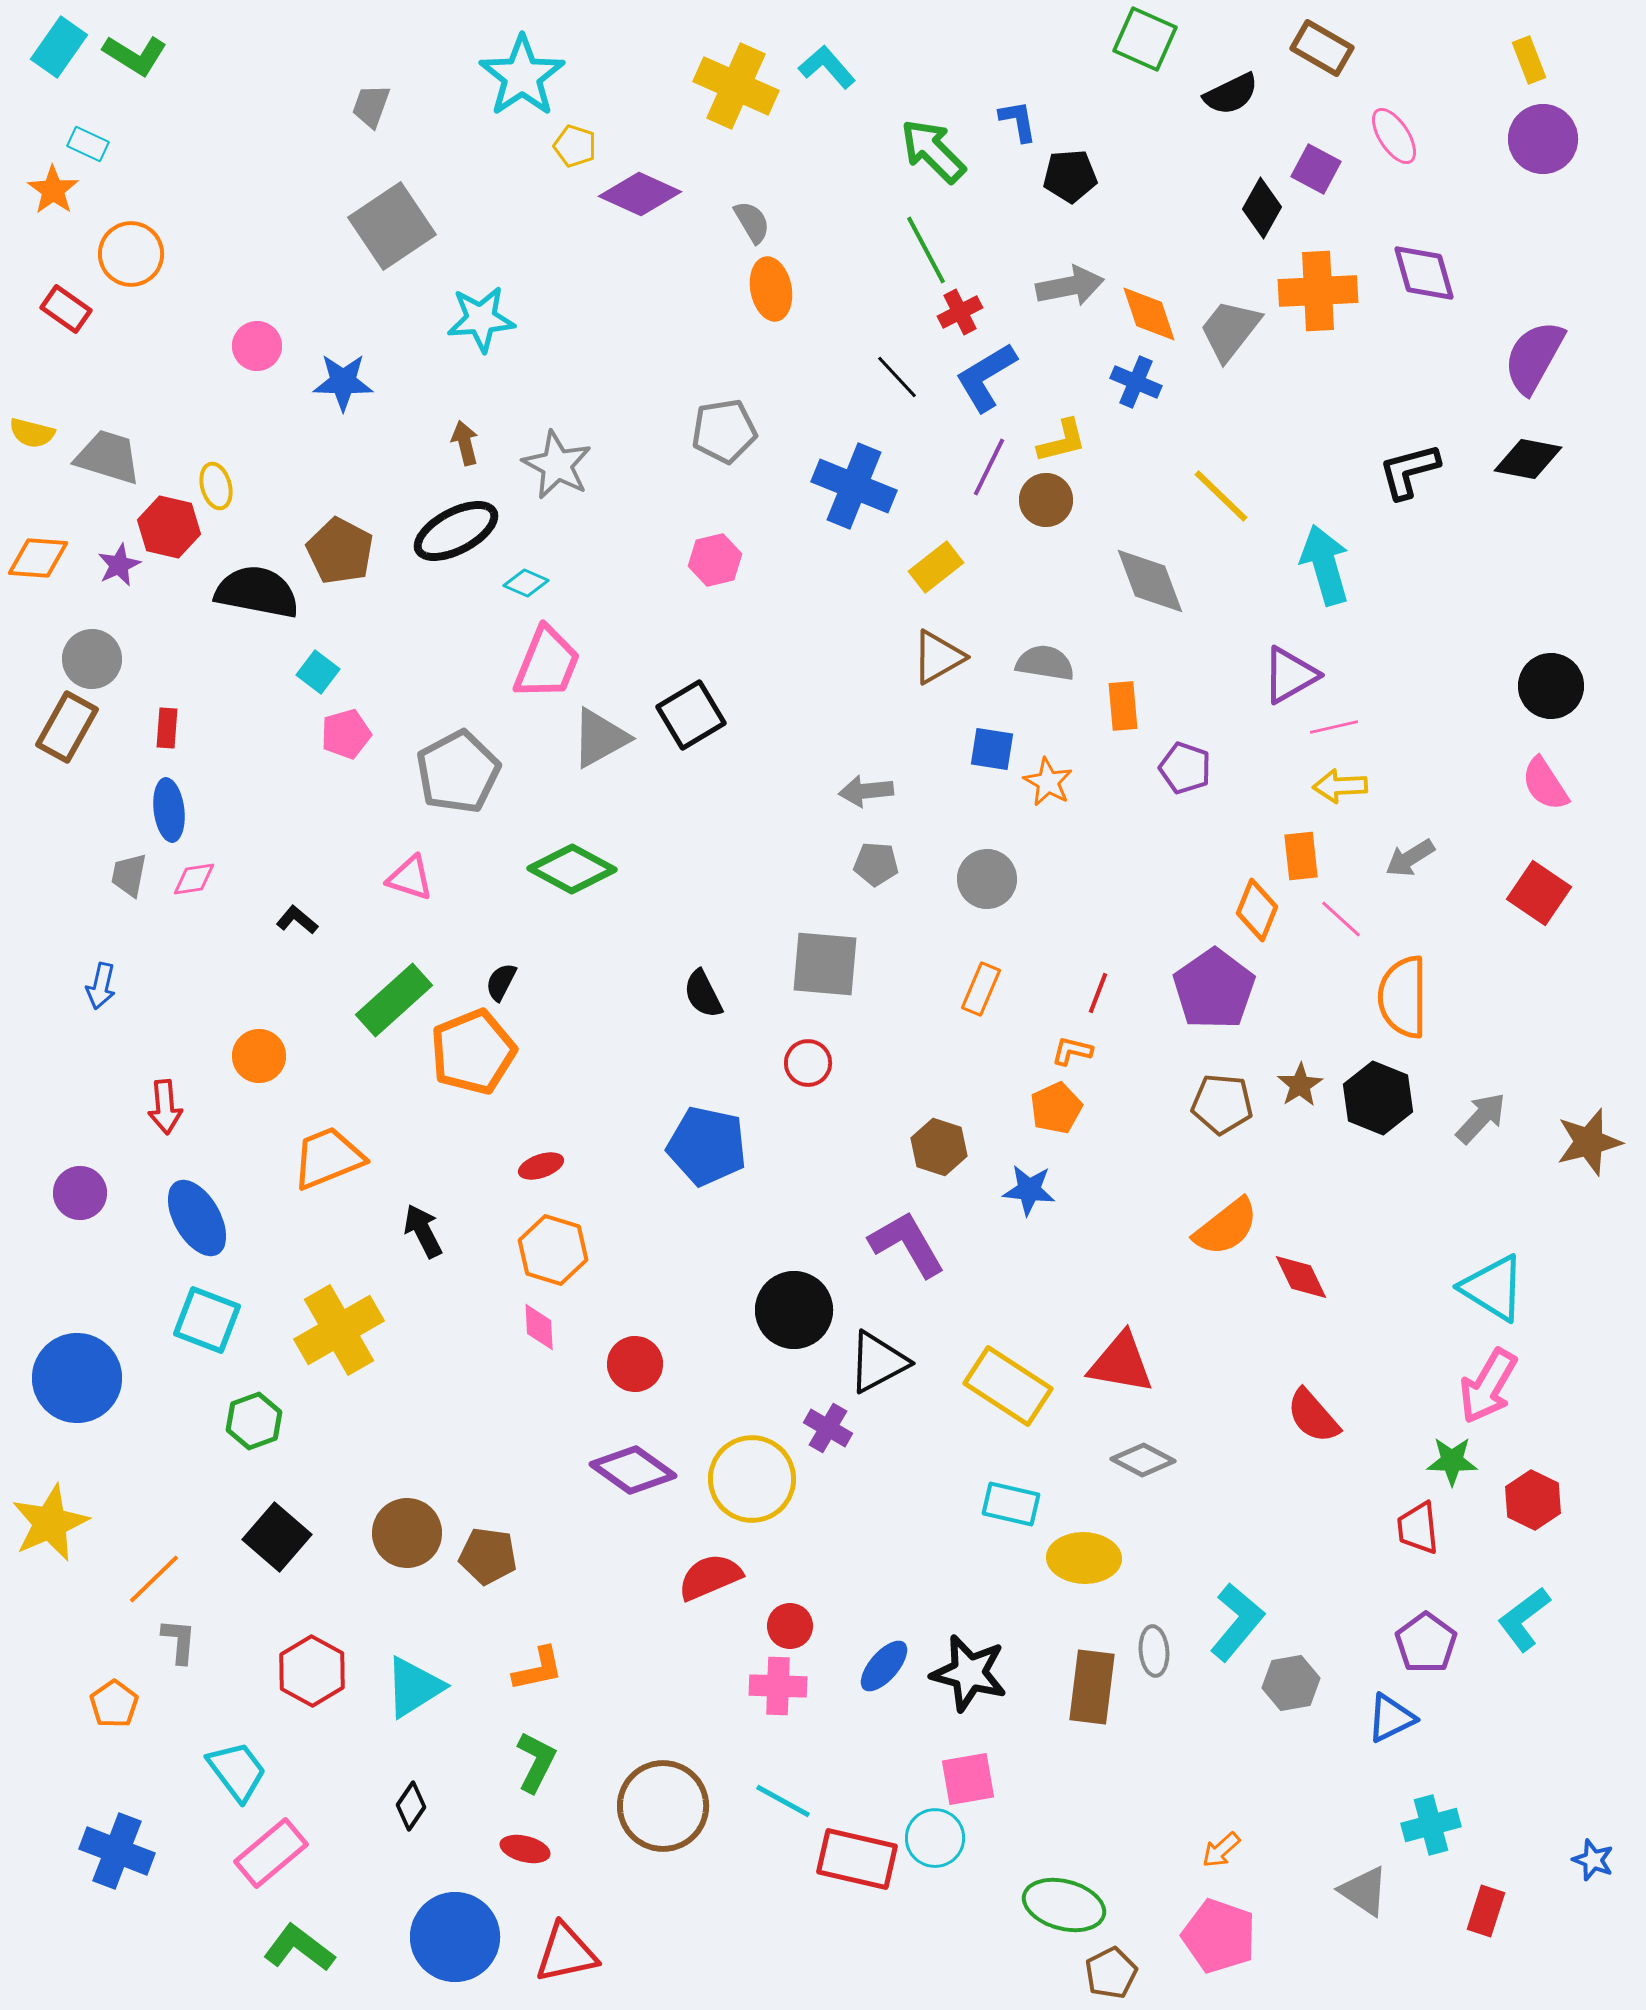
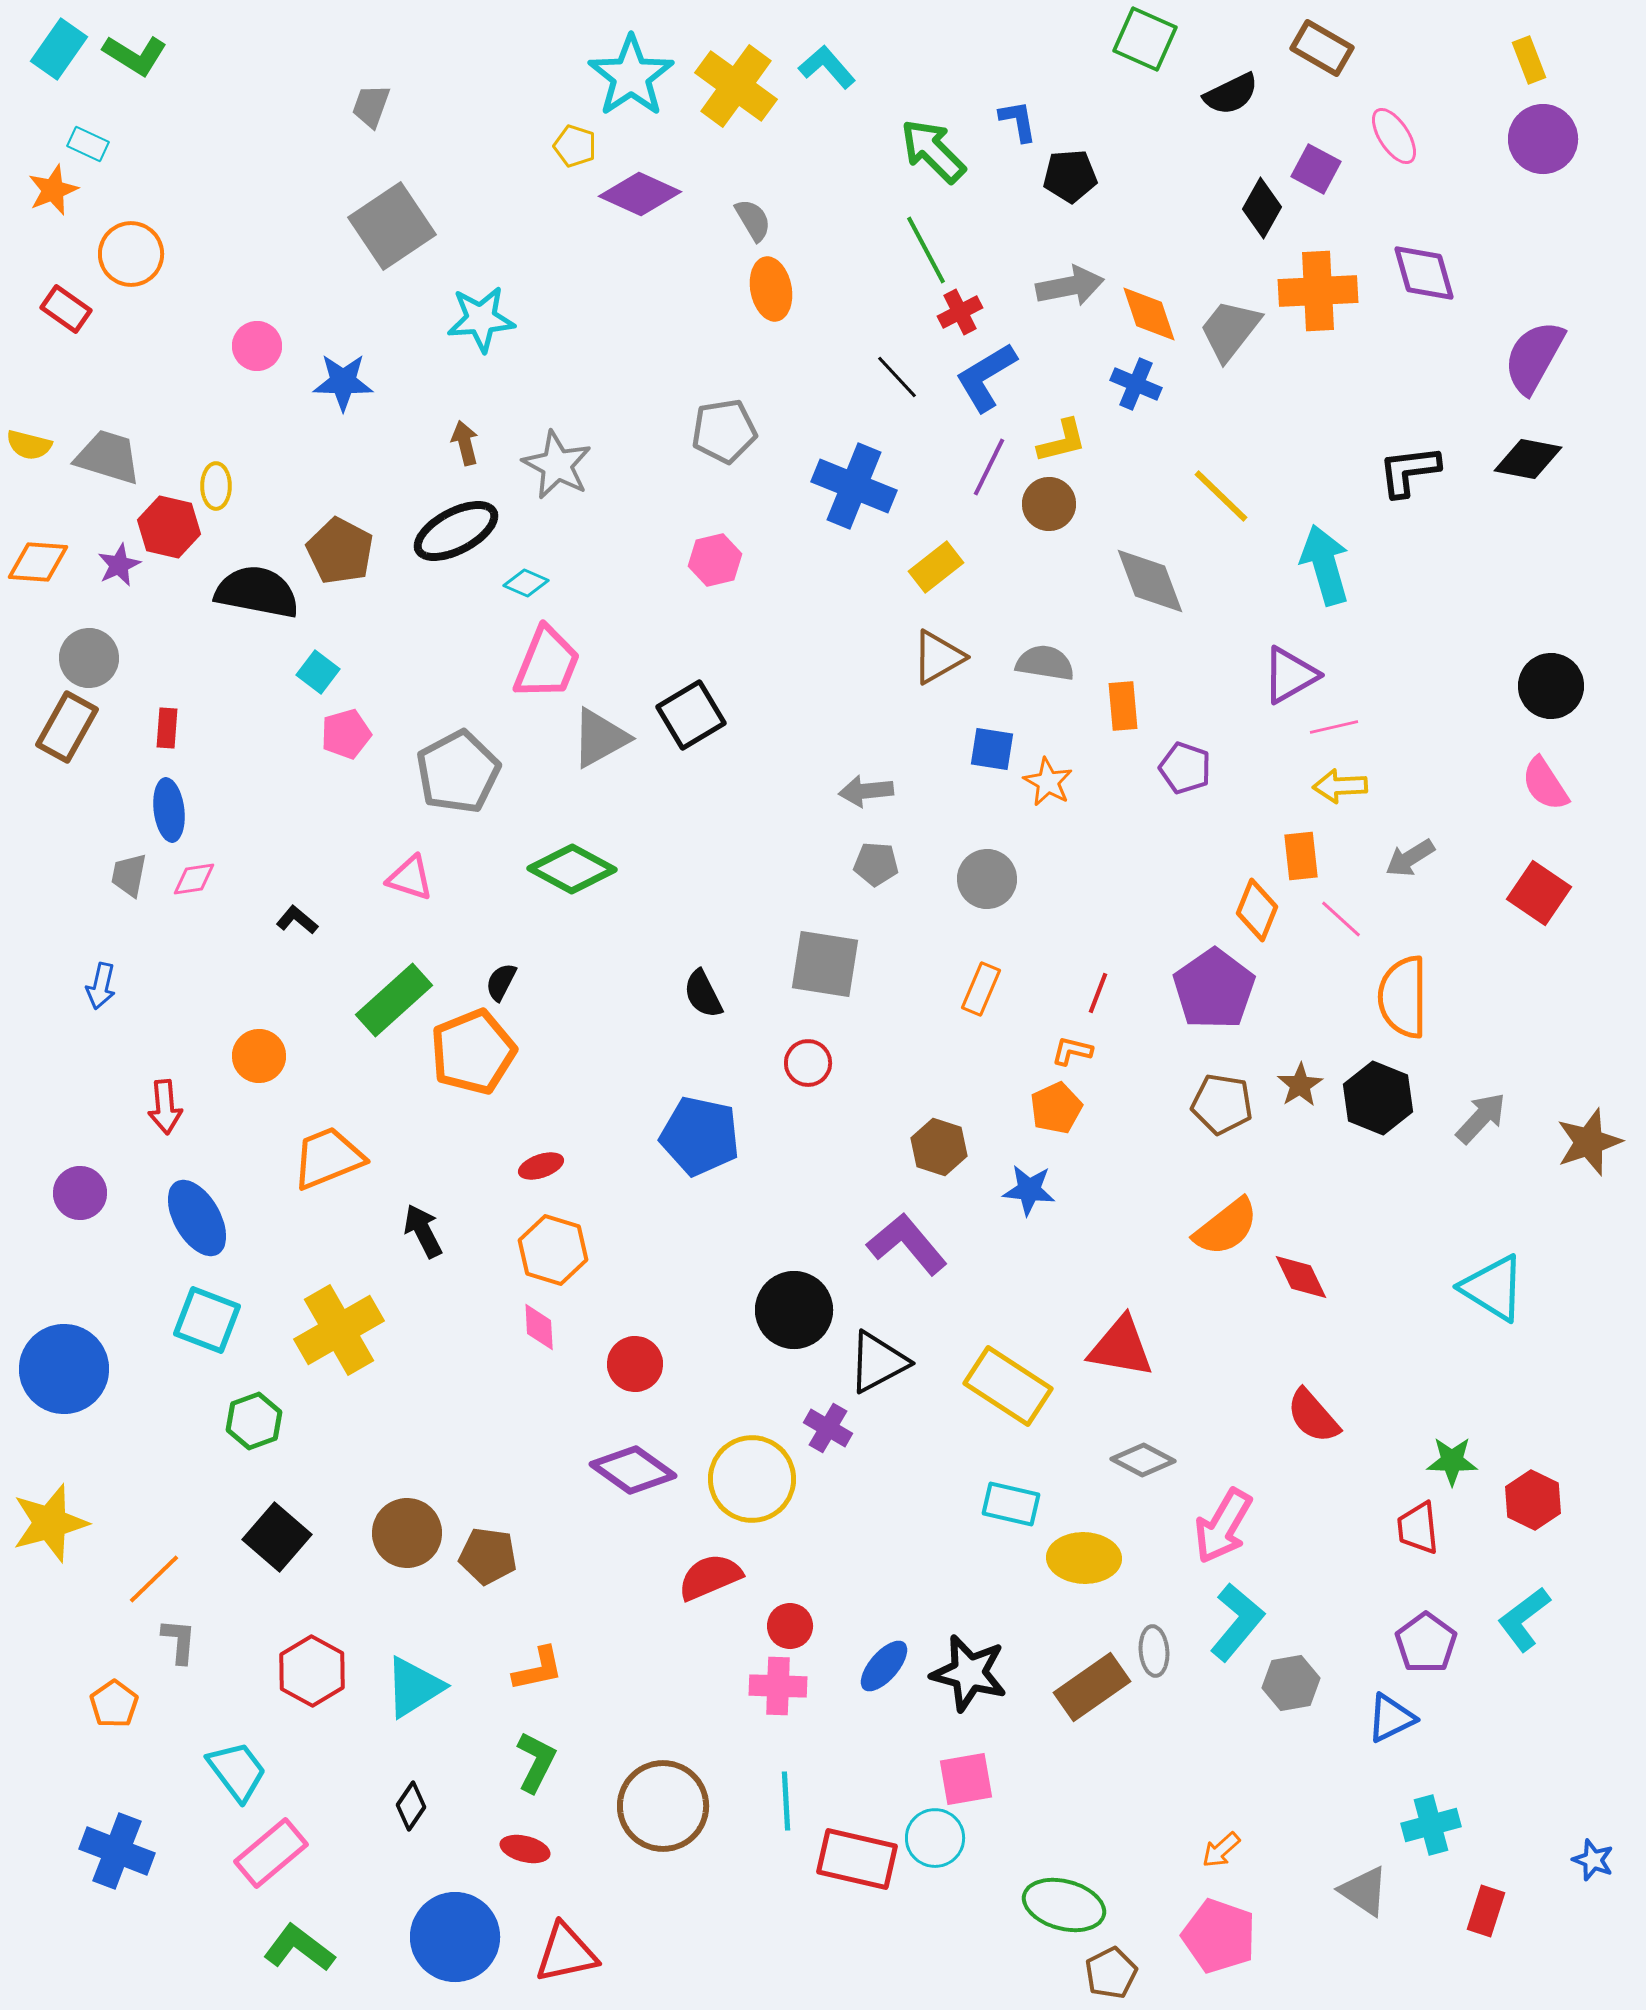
cyan rectangle at (59, 47): moved 2 px down
cyan star at (522, 76): moved 109 px right
yellow cross at (736, 86): rotated 12 degrees clockwise
orange star at (53, 190): rotated 15 degrees clockwise
gray semicircle at (752, 222): moved 1 px right, 2 px up
blue cross at (1136, 382): moved 2 px down
yellow semicircle at (32, 433): moved 3 px left, 12 px down
black L-shape at (1409, 471): rotated 8 degrees clockwise
yellow ellipse at (216, 486): rotated 15 degrees clockwise
brown circle at (1046, 500): moved 3 px right, 4 px down
orange diamond at (38, 558): moved 4 px down
gray circle at (92, 659): moved 3 px left, 1 px up
gray square at (825, 964): rotated 4 degrees clockwise
brown pentagon at (1222, 1104): rotated 4 degrees clockwise
brown star at (1589, 1142): rotated 4 degrees counterclockwise
blue pentagon at (707, 1146): moved 7 px left, 10 px up
purple L-shape at (907, 1244): rotated 10 degrees counterclockwise
red triangle at (1121, 1363): moved 16 px up
blue circle at (77, 1378): moved 13 px left, 9 px up
pink arrow at (1488, 1386): moved 265 px left, 140 px down
yellow star at (50, 1523): rotated 8 degrees clockwise
brown rectangle at (1092, 1687): rotated 48 degrees clockwise
pink square at (968, 1779): moved 2 px left
cyan line at (783, 1801): moved 3 px right; rotated 58 degrees clockwise
